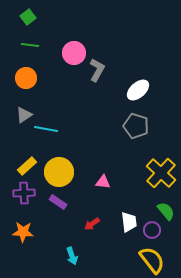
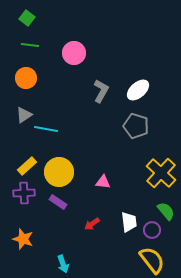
green square: moved 1 px left, 1 px down; rotated 14 degrees counterclockwise
gray L-shape: moved 4 px right, 21 px down
orange star: moved 7 px down; rotated 15 degrees clockwise
cyan arrow: moved 9 px left, 8 px down
